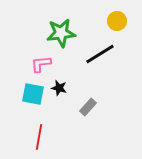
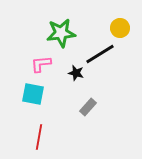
yellow circle: moved 3 px right, 7 px down
black star: moved 17 px right, 15 px up
